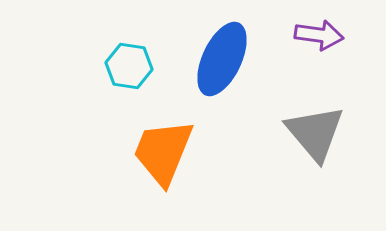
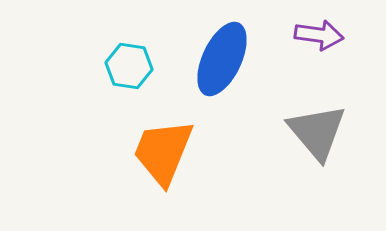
gray triangle: moved 2 px right, 1 px up
